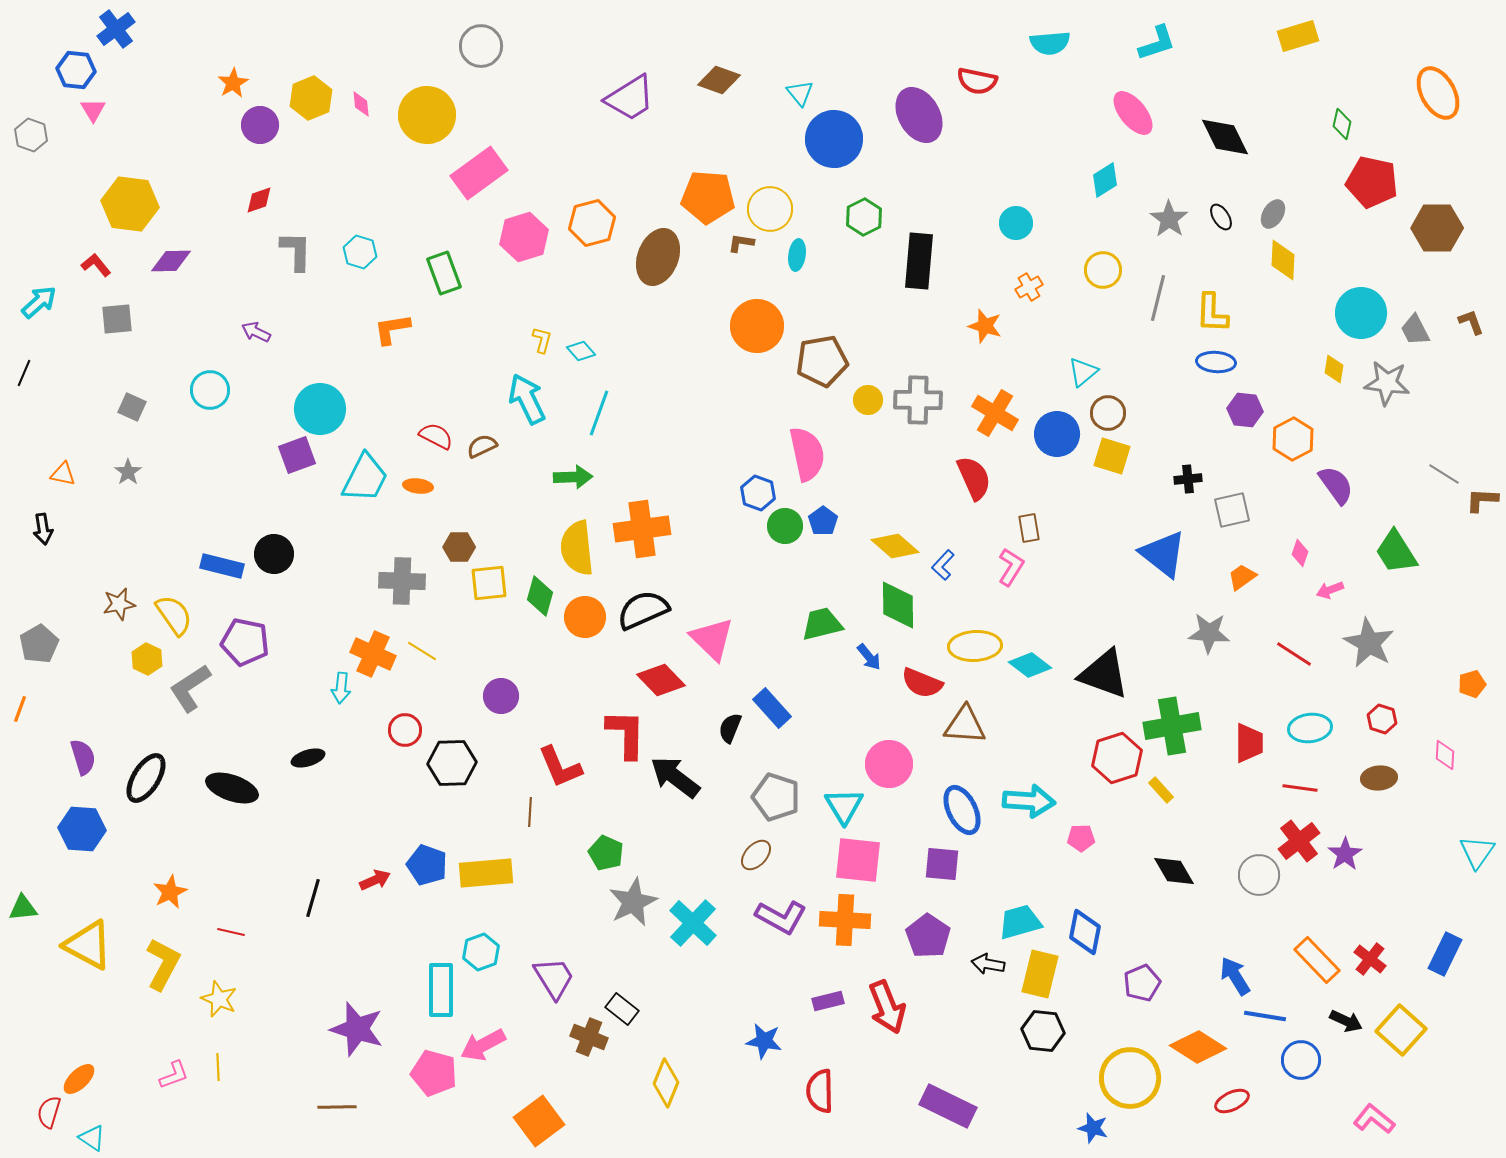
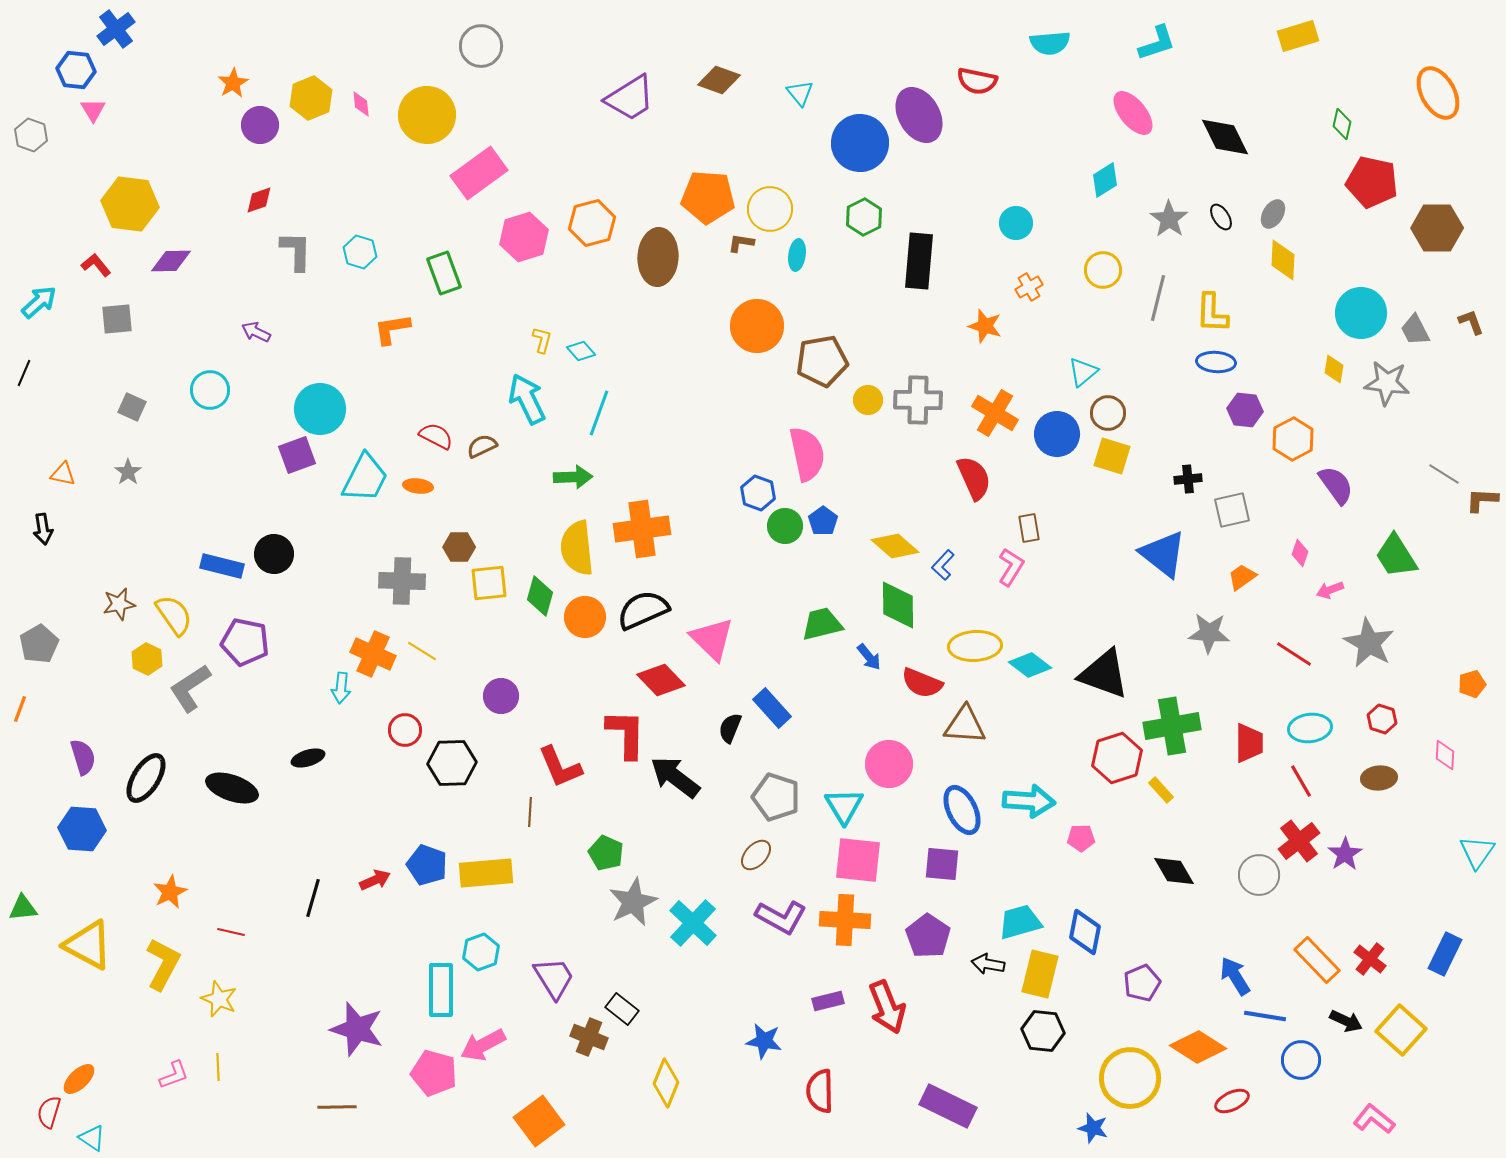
blue circle at (834, 139): moved 26 px right, 4 px down
brown ellipse at (658, 257): rotated 18 degrees counterclockwise
green trapezoid at (1396, 552): moved 4 px down
red line at (1300, 788): moved 1 px right, 7 px up; rotated 52 degrees clockwise
